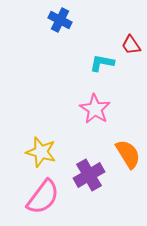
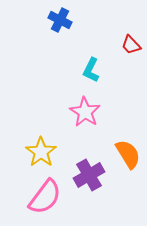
red trapezoid: rotated 10 degrees counterclockwise
cyan L-shape: moved 11 px left, 7 px down; rotated 75 degrees counterclockwise
pink star: moved 10 px left, 3 px down
yellow star: rotated 20 degrees clockwise
pink semicircle: moved 2 px right
